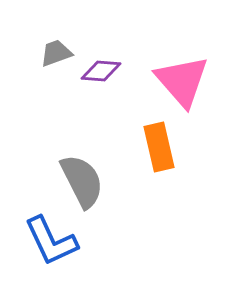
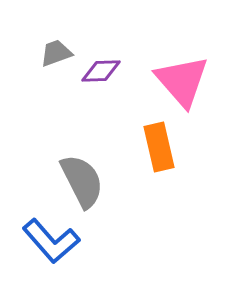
purple diamond: rotated 6 degrees counterclockwise
blue L-shape: rotated 16 degrees counterclockwise
